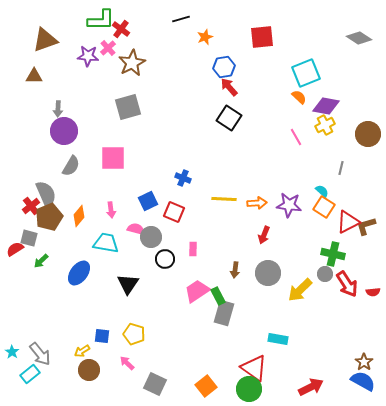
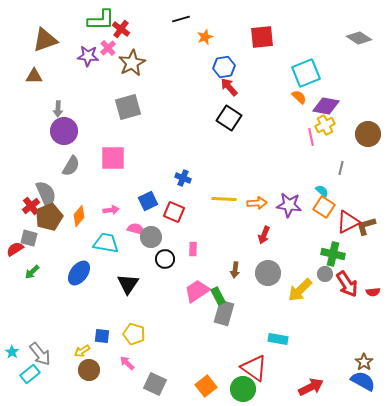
pink line at (296, 137): moved 15 px right; rotated 18 degrees clockwise
pink arrow at (111, 210): rotated 91 degrees counterclockwise
green arrow at (41, 261): moved 9 px left, 11 px down
green circle at (249, 389): moved 6 px left
